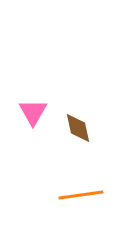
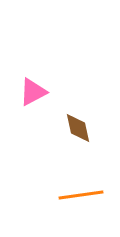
pink triangle: moved 20 px up; rotated 32 degrees clockwise
